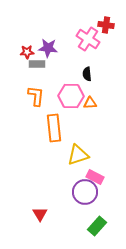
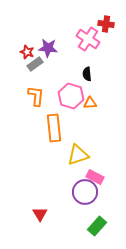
red cross: moved 1 px up
red star: rotated 24 degrees clockwise
gray rectangle: moved 2 px left; rotated 35 degrees counterclockwise
pink hexagon: rotated 15 degrees clockwise
